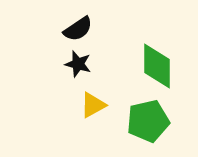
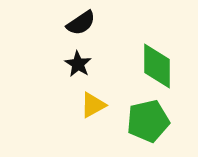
black semicircle: moved 3 px right, 6 px up
black star: rotated 16 degrees clockwise
